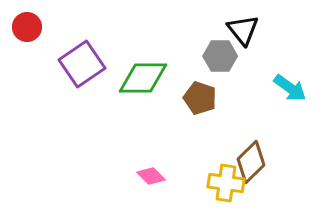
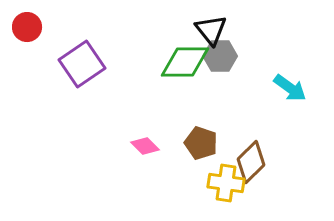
black triangle: moved 32 px left
green diamond: moved 42 px right, 16 px up
brown pentagon: moved 1 px right, 45 px down
pink diamond: moved 6 px left, 30 px up
